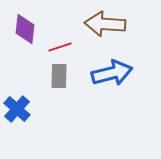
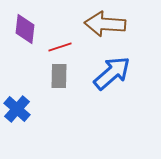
blue arrow: rotated 27 degrees counterclockwise
